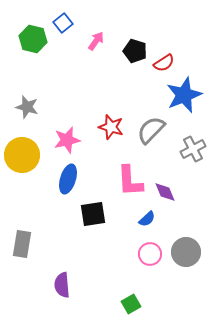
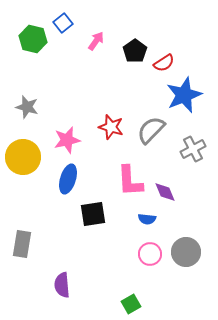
black pentagon: rotated 20 degrees clockwise
yellow circle: moved 1 px right, 2 px down
blue semicircle: rotated 48 degrees clockwise
